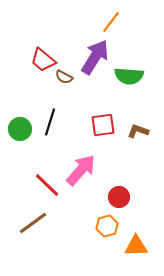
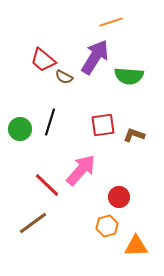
orange line: rotated 35 degrees clockwise
brown L-shape: moved 4 px left, 4 px down
